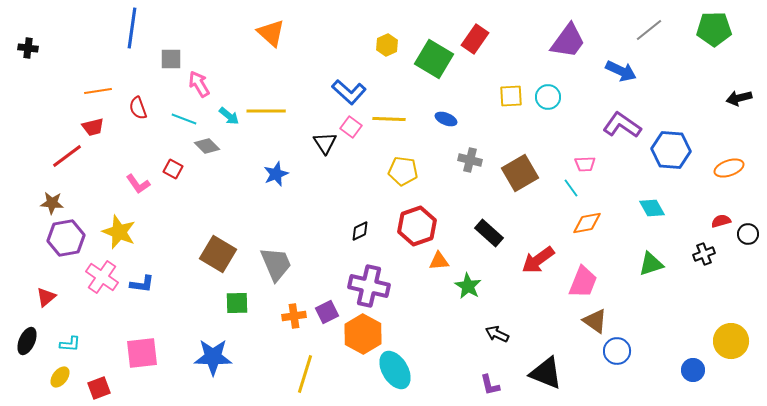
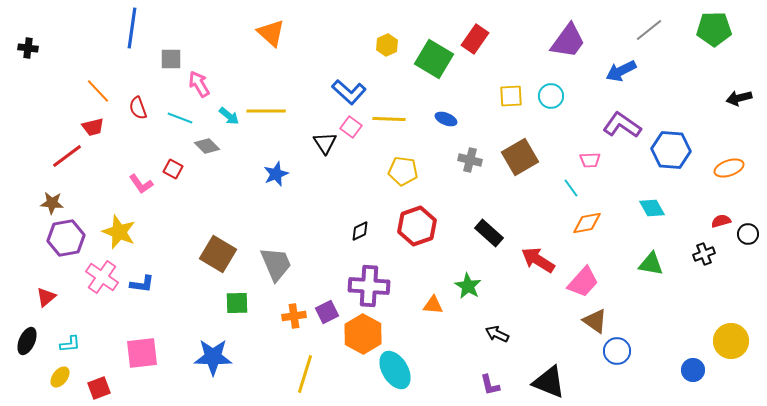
blue arrow at (621, 71): rotated 128 degrees clockwise
orange line at (98, 91): rotated 56 degrees clockwise
cyan circle at (548, 97): moved 3 px right, 1 px up
cyan line at (184, 119): moved 4 px left, 1 px up
pink trapezoid at (585, 164): moved 5 px right, 4 px up
brown square at (520, 173): moved 16 px up
pink L-shape at (138, 184): moved 3 px right
red arrow at (538, 260): rotated 68 degrees clockwise
orange triangle at (439, 261): moved 6 px left, 44 px down; rotated 10 degrees clockwise
green triangle at (651, 264): rotated 28 degrees clockwise
pink trapezoid at (583, 282): rotated 20 degrees clockwise
purple cross at (369, 286): rotated 9 degrees counterclockwise
cyan L-shape at (70, 344): rotated 10 degrees counterclockwise
black triangle at (546, 373): moved 3 px right, 9 px down
